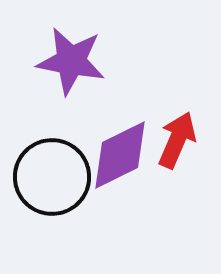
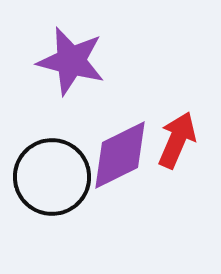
purple star: rotated 4 degrees clockwise
